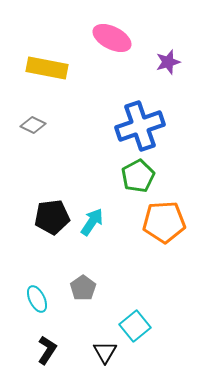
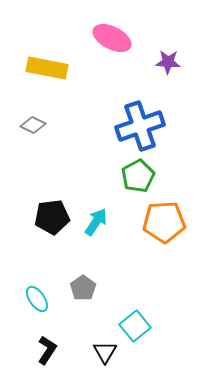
purple star: rotated 20 degrees clockwise
cyan arrow: moved 4 px right
cyan ellipse: rotated 8 degrees counterclockwise
